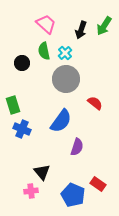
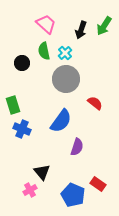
pink cross: moved 1 px left, 1 px up; rotated 24 degrees counterclockwise
